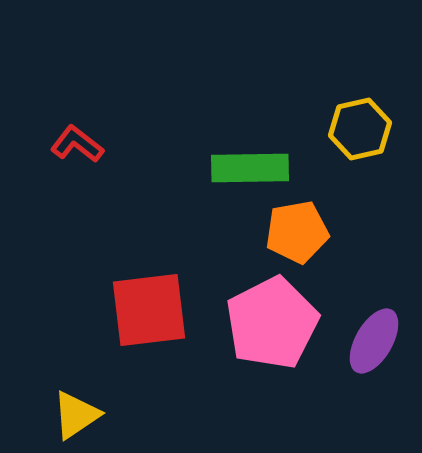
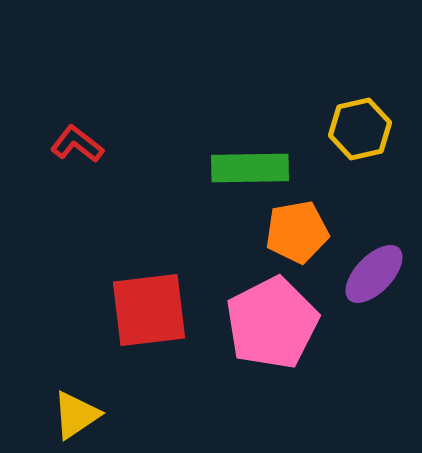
purple ellipse: moved 67 px up; rotated 14 degrees clockwise
